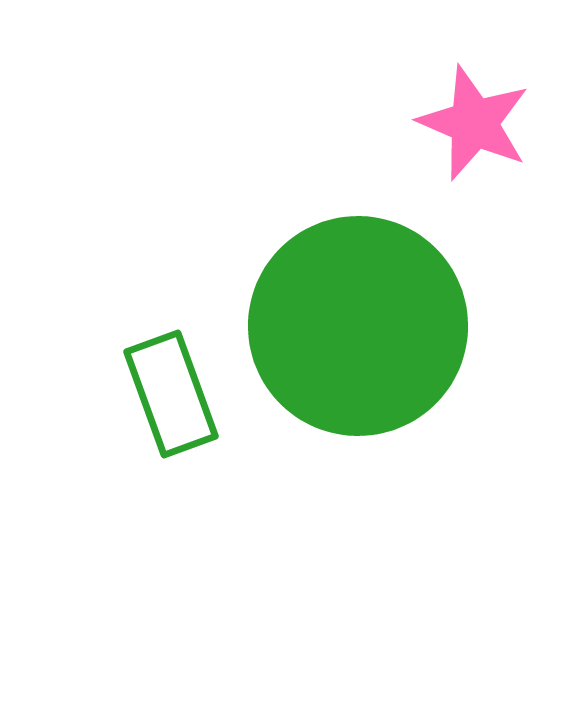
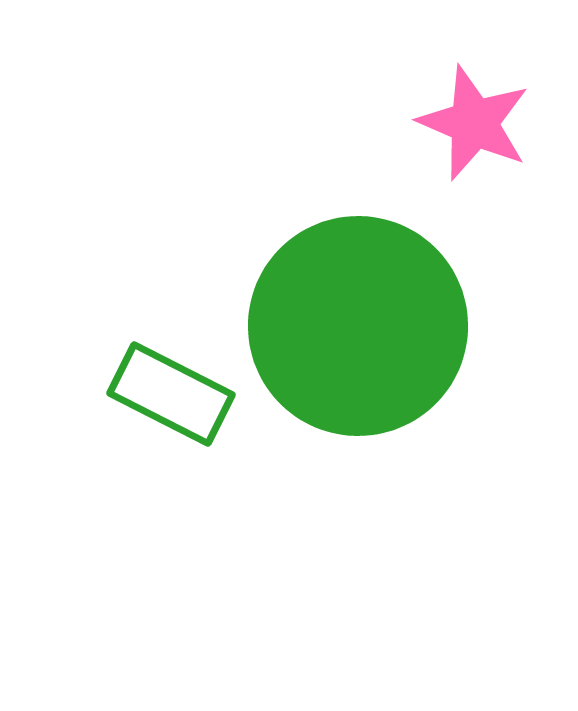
green rectangle: rotated 43 degrees counterclockwise
